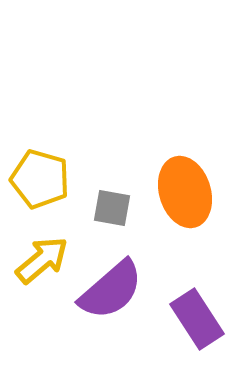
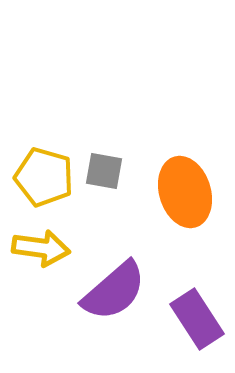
yellow pentagon: moved 4 px right, 2 px up
gray square: moved 8 px left, 37 px up
yellow arrow: moved 1 px left, 12 px up; rotated 48 degrees clockwise
purple semicircle: moved 3 px right, 1 px down
